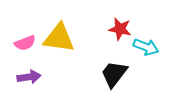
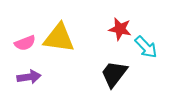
cyan arrow: rotated 25 degrees clockwise
